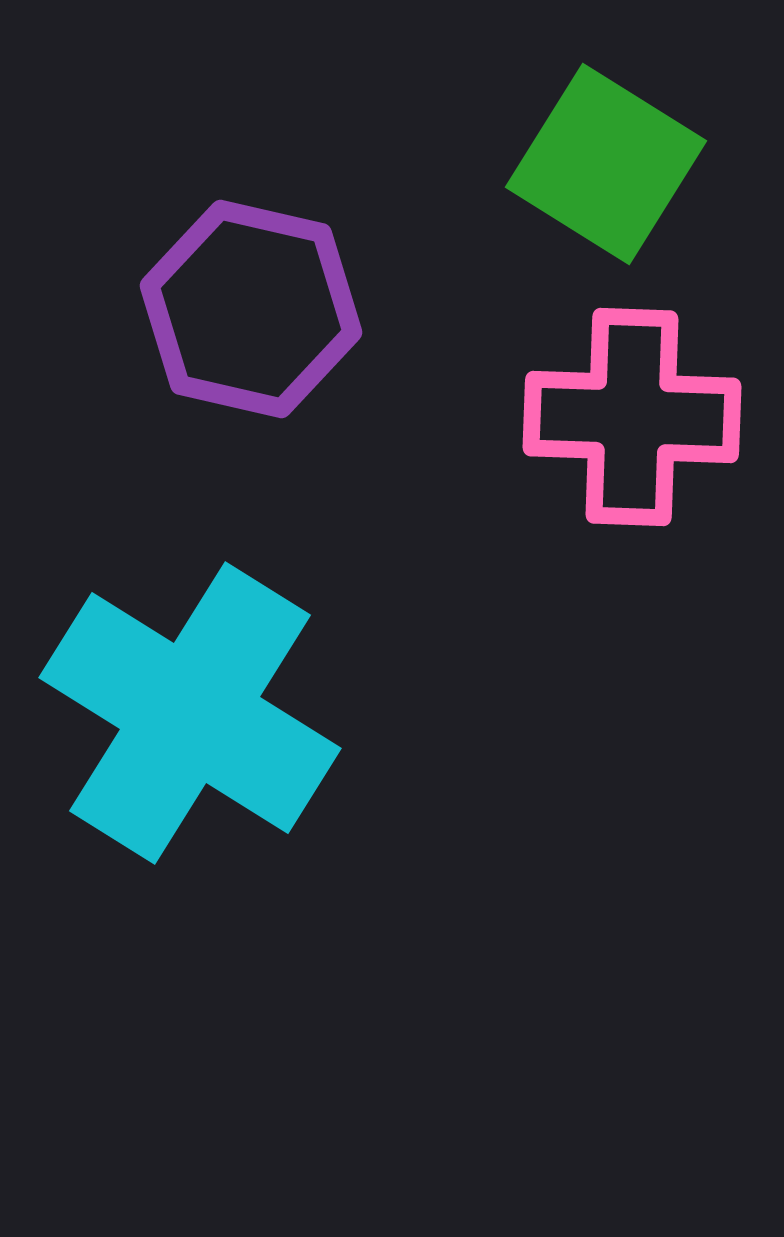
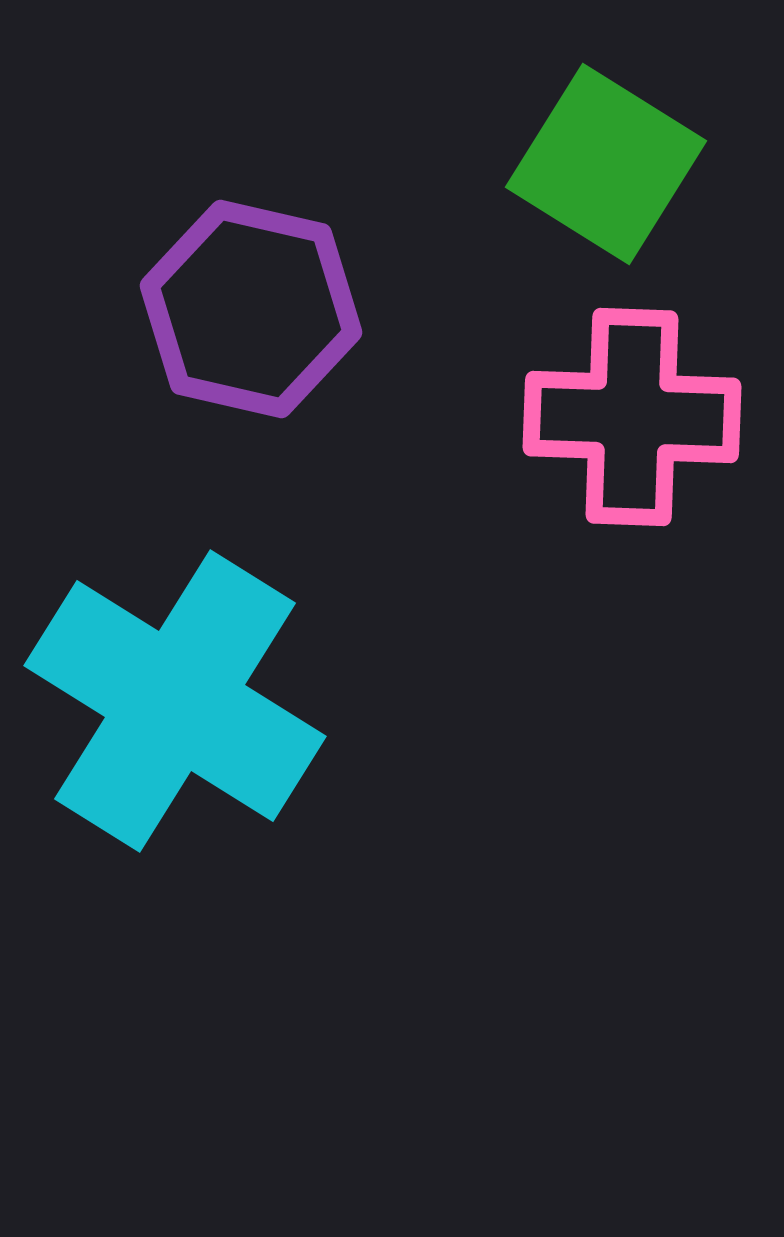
cyan cross: moved 15 px left, 12 px up
